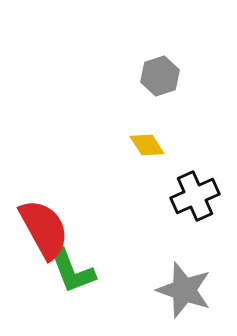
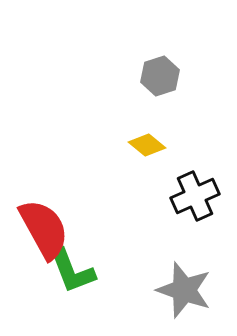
yellow diamond: rotated 18 degrees counterclockwise
